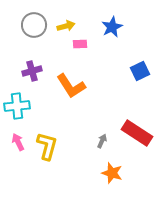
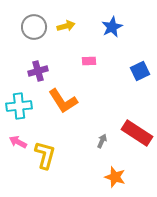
gray circle: moved 2 px down
pink rectangle: moved 9 px right, 17 px down
purple cross: moved 6 px right
orange L-shape: moved 8 px left, 15 px down
cyan cross: moved 2 px right
pink arrow: rotated 36 degrees counterclockwise
yellow L-shape: moved 2 px left, 9 px down
orange star: moved 3 px right, 4 px down
